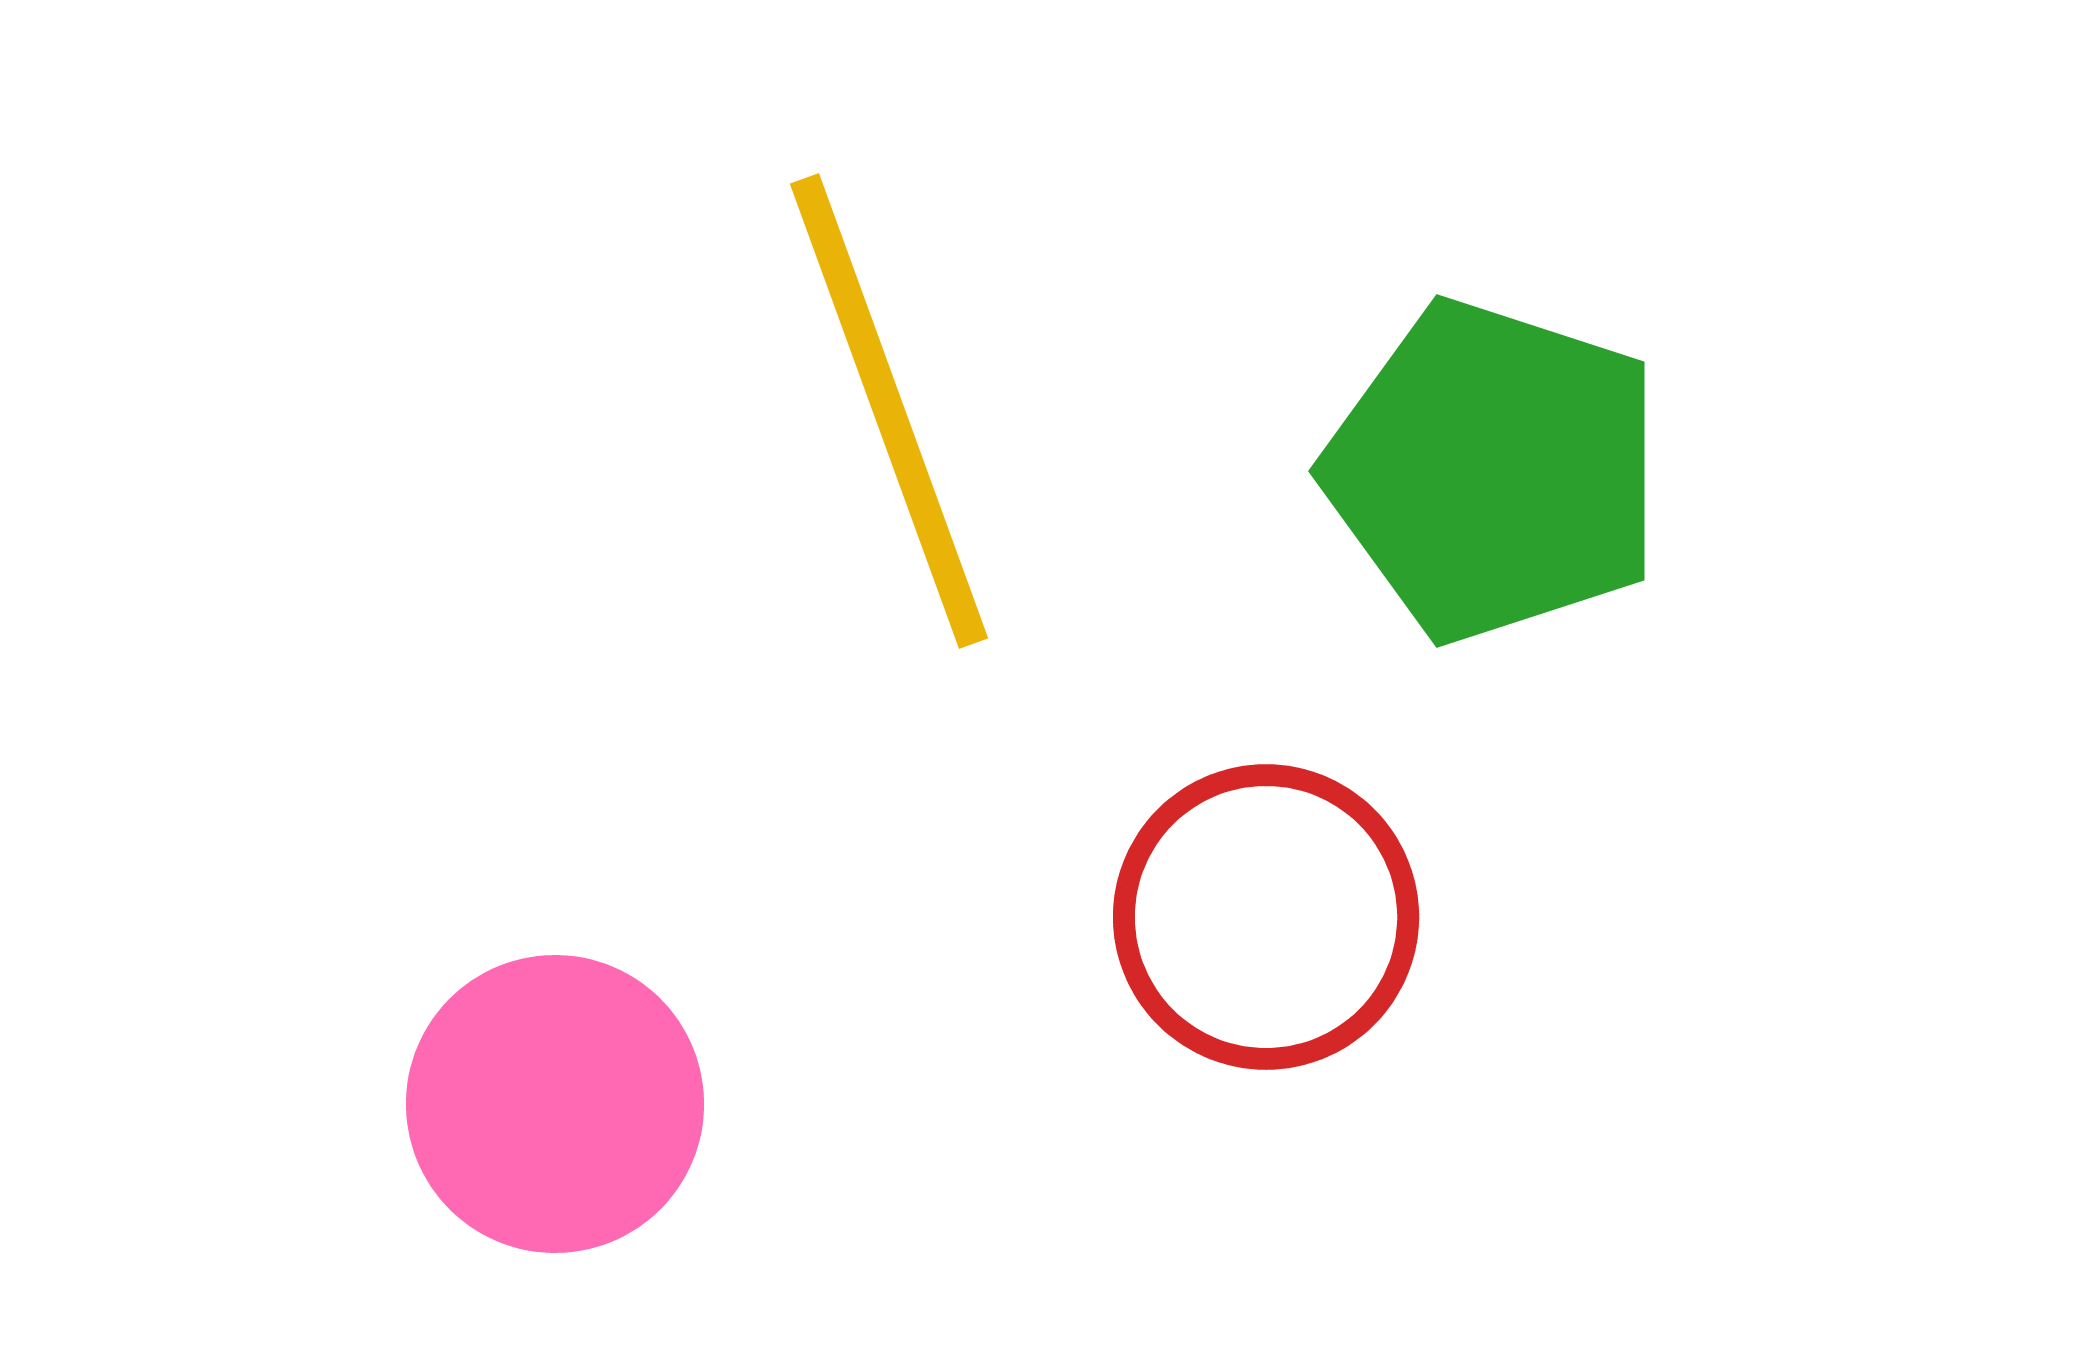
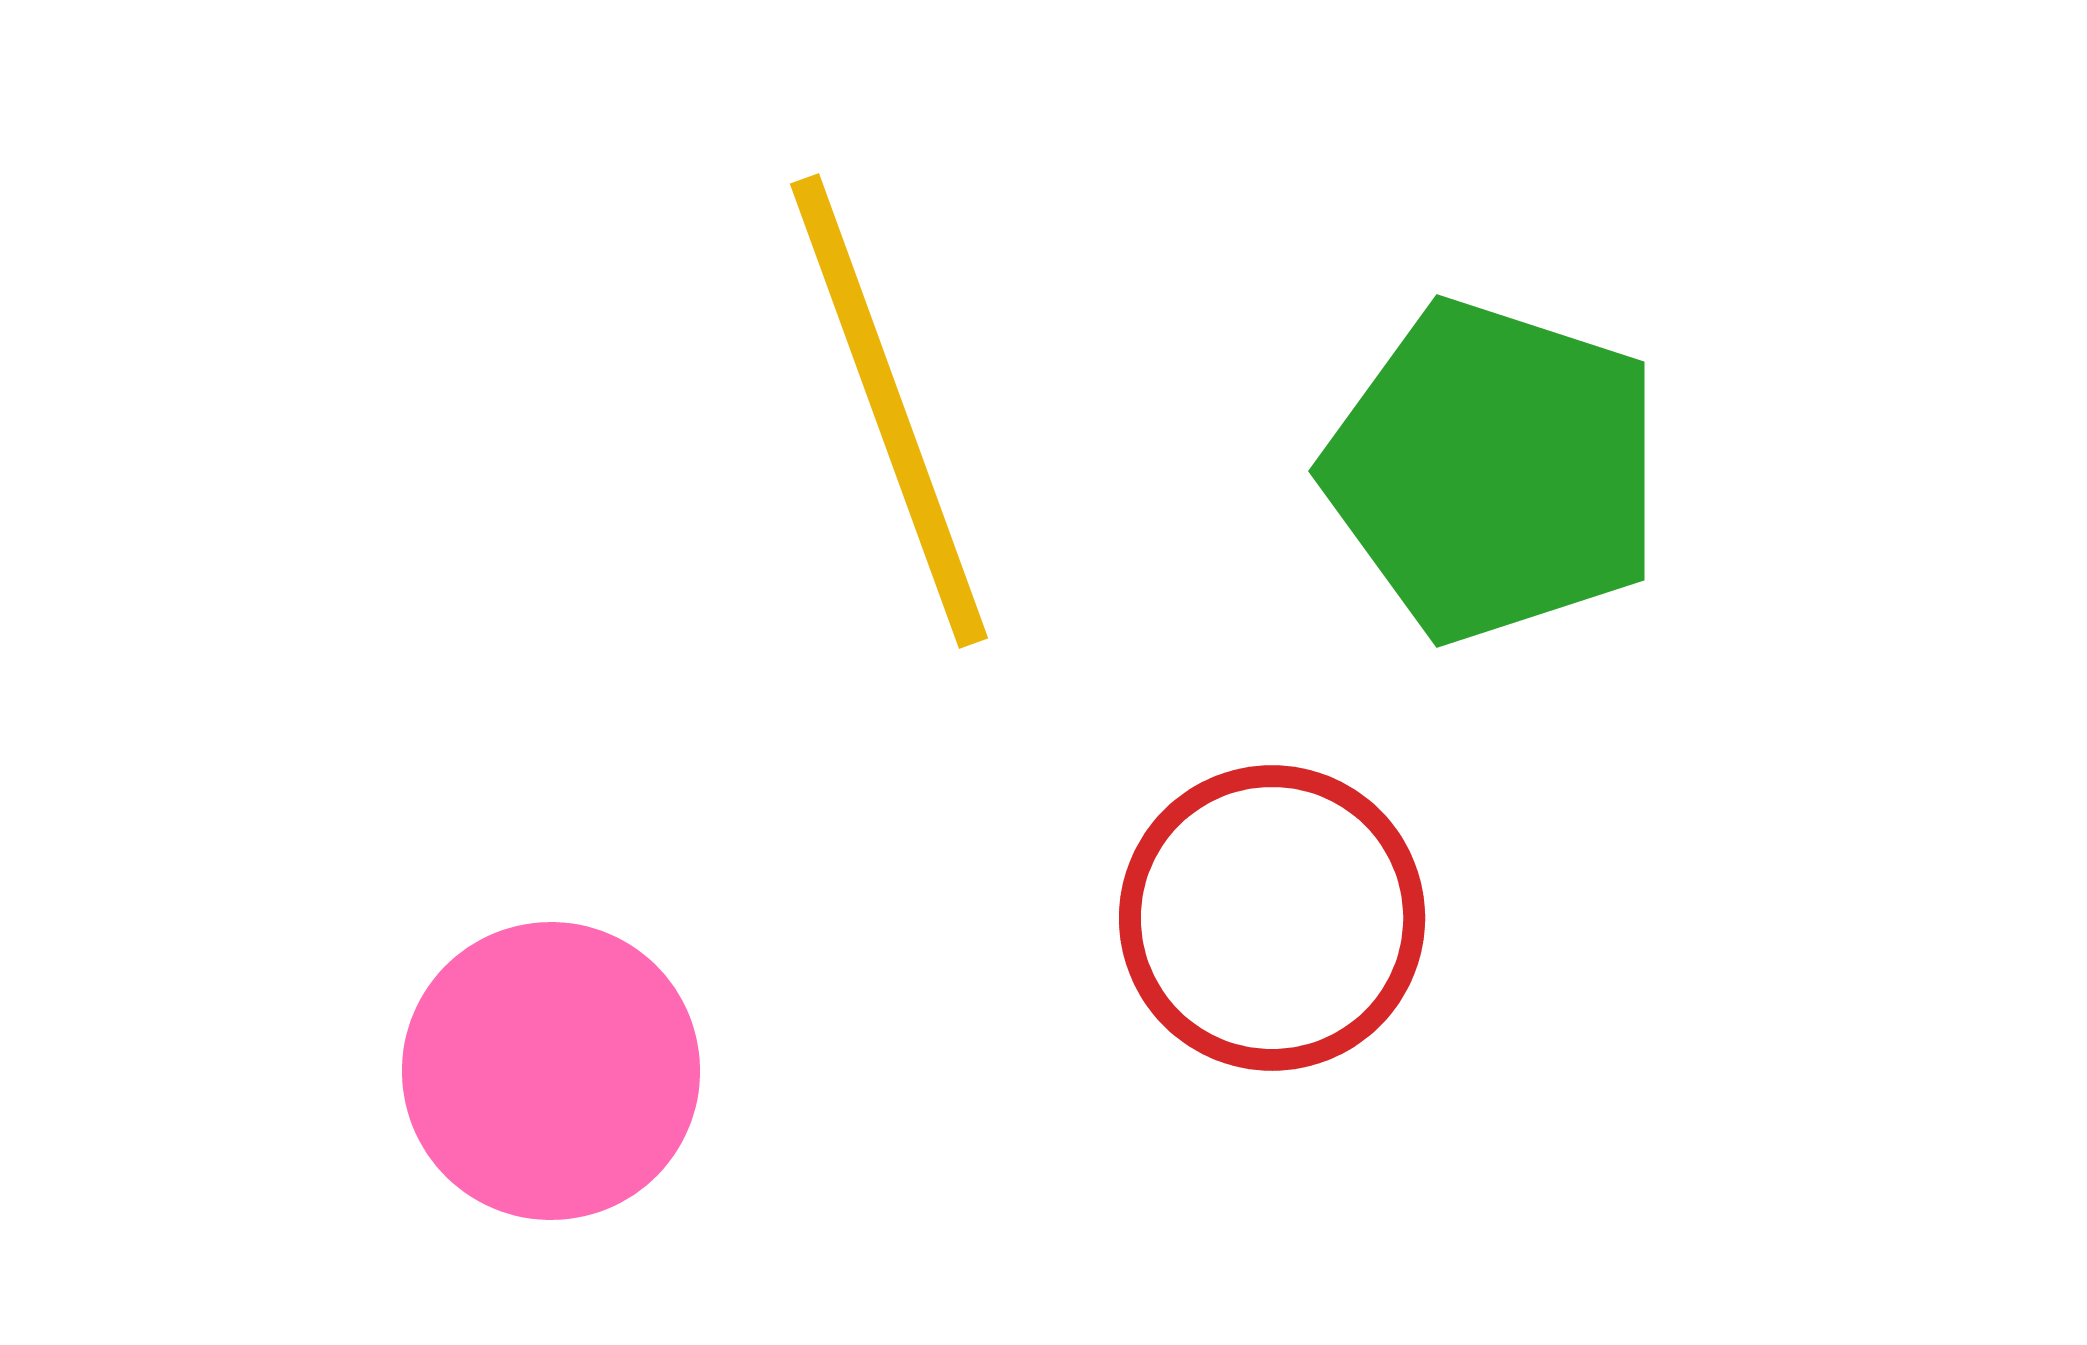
red circle: moved 6 px right, 1 px down
pink circle: moved 4 px left, 33 px up
